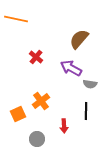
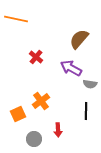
red arrow: moved 6 px left, 4 px down
gray circle: moved 3 px left
